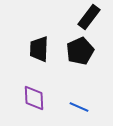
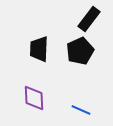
black rectangle: moved 2 px down
blue line: moved 2 px right, 3 px down
